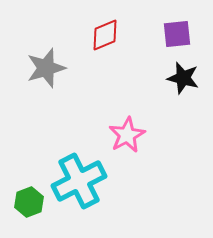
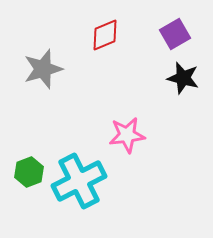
purple square: moved 2 px left; rotated 24 degrees counterclockwise
gray star: moved 3 px left, 1 px down
pink star: rotated 21 degrees clockwise
green hexagon: moved 30 px up
